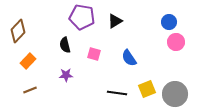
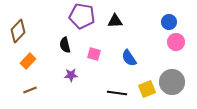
purple pentagon: moved 1 px up
black triangle: rotated 28 degrees clockwise
purple star: moved 5 px right
gray circle: moved 3 px left, 12 px up
